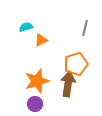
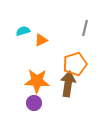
cyan semicircle: moved 3 px left, 4 px down
orange pentagon: moved 1 px left
orange star: rotated 20 degrees clockwise
purple circle: moved 1 px left, 1 px up
